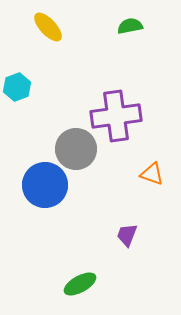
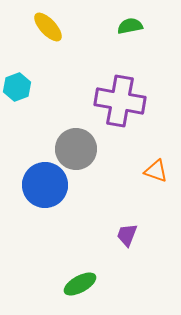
purple cross: moved 4 px right, 15 px up; rotated 18 degrees clockwise
orange triangle: moved 4 px right, 3 px up
